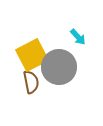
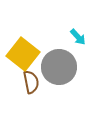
yellow square: moved 9 px left, 1 px up; rotated 24 degrees counterclockwise
